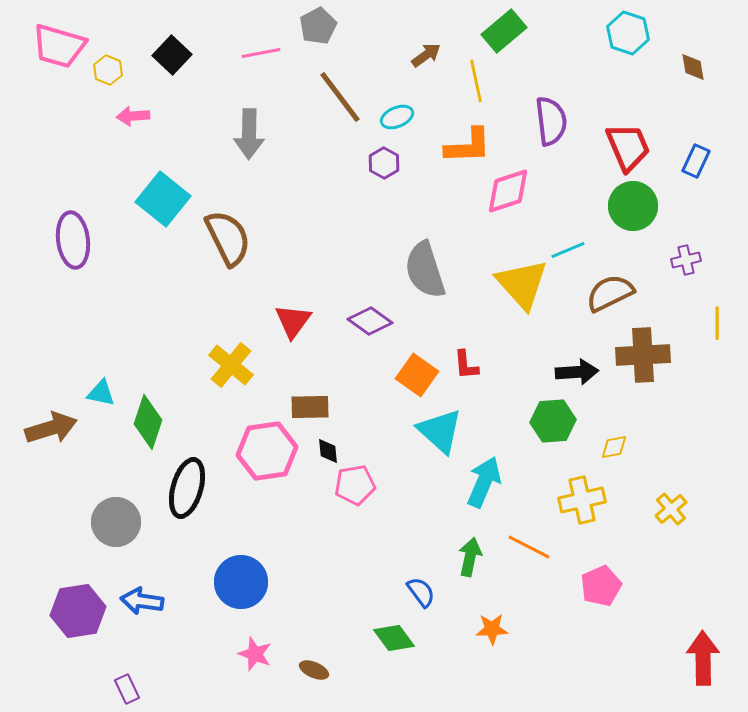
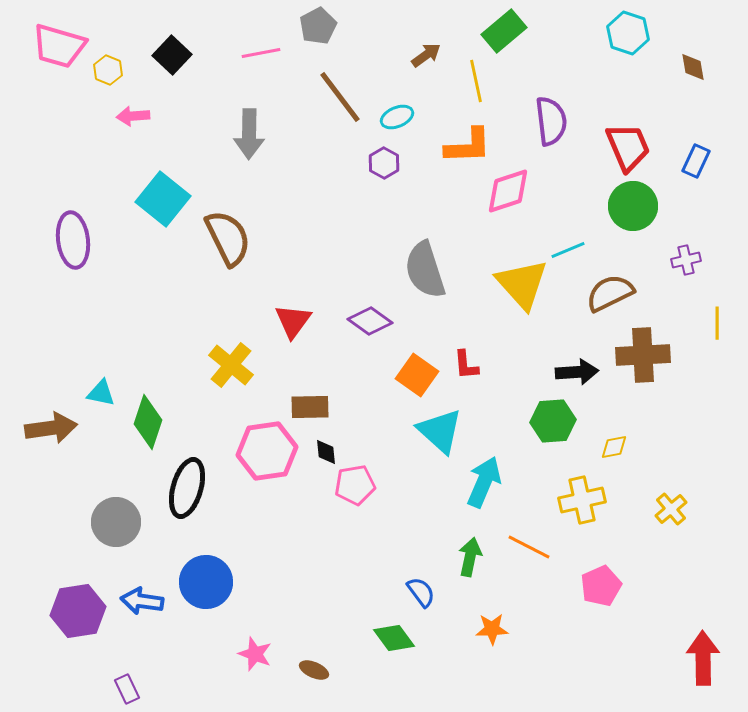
brown arrow at (51, 428): rotated 9 degrees clockwise
black diamond at (328, 451): moved 2 px left, 1 px down
blue circle at (241, 582): moved 35 px left
